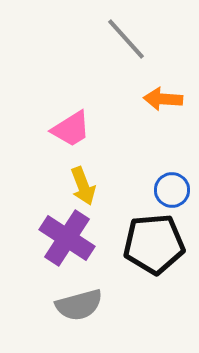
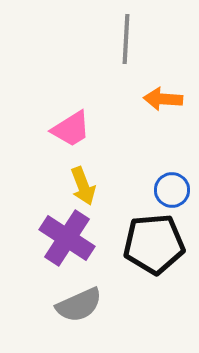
gray line: rotated 45 degrees clockwise
gray semicircle: rotated 9 degrees counterclockwise
